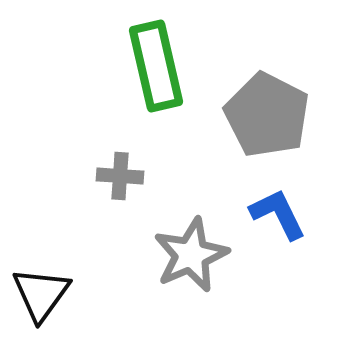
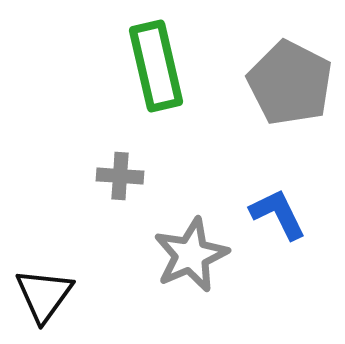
gray pentagon: moved 23 px right, 32 px up
black triangle: moved 3 px right, 1 px down
